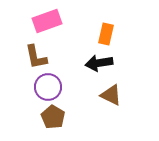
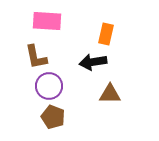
pink rectangle: rotated 24 degrees clockwise
black arrow: moved 6 px left, 1 px up
purple circle: moved 1 px right, 1 px up
brown triangle: moved 1 px left, 1 px up; rotated 25 degrees counterclockwise
brown pentagon: rotated 10 degrees counterclockwise
